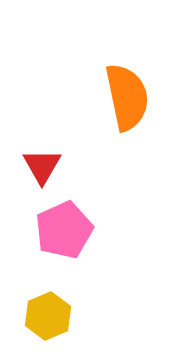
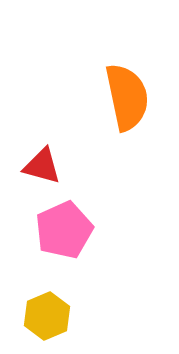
red triangle: rotated 45 degrees counterclockwise
yellow hexagon: moved 1 px left
